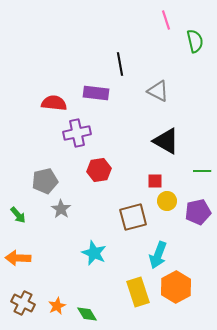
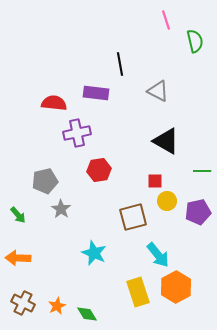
cyan arrow: rotated 60 degrees counterclockwise
